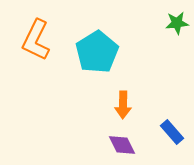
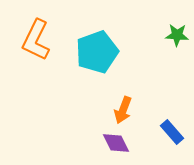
green star: moved 12 px down; rotated 10 degrees clockwise
cyan pentagon: rotated 12 degrees clockwise
orange arrow: moved 5 px down; rotated 20 degrees clockwise
purple diamond: moved 6 px left, 2 px up
